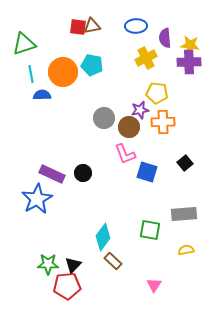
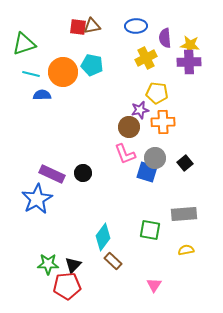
cyan line: rotated 66 degrees counterclockwise
gray circle: moved 51 px right, 40 px down
